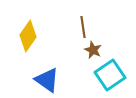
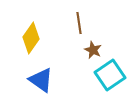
brown line: moved 4 px left, 4 px up
yellow diamond: moved 3 px right, 2 px down
blue triangle: moved 6 px left
